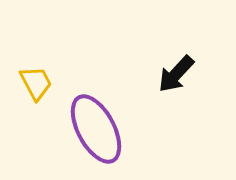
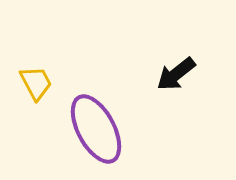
black arrow: rotated 9 degrees clockwise
